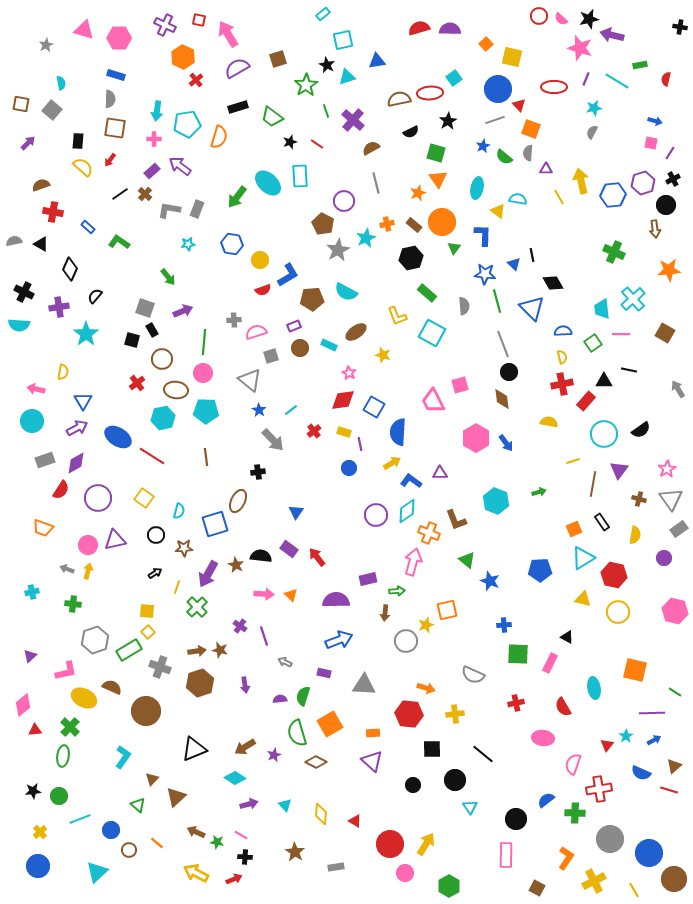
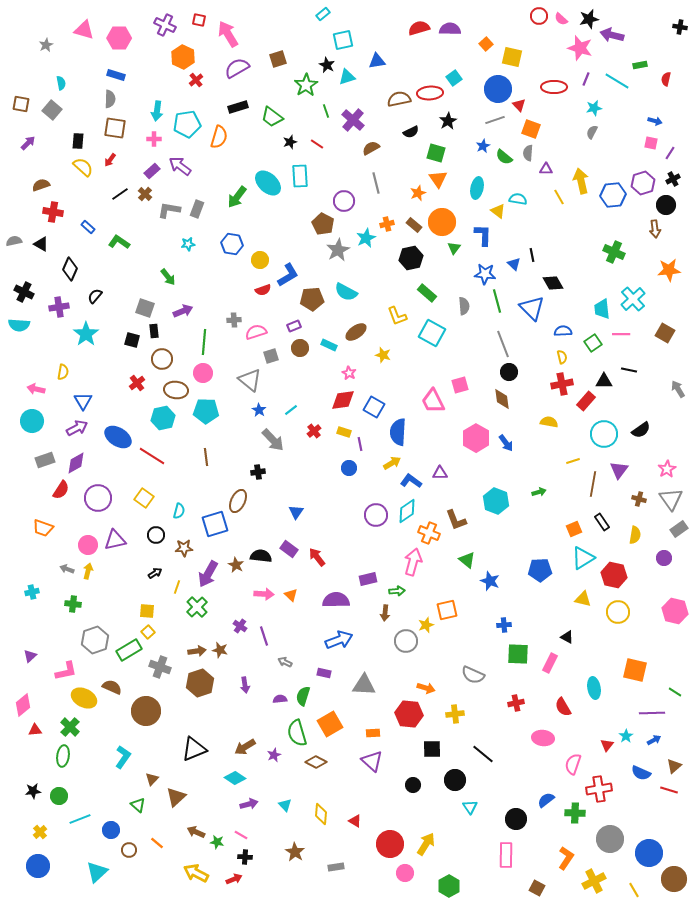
black rectangle at (152, 330): moved 2 px right, 1 px down; rotated 24 degrees clockwise
